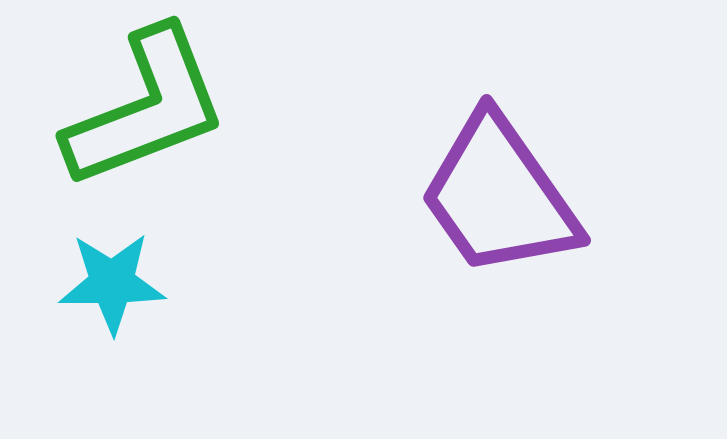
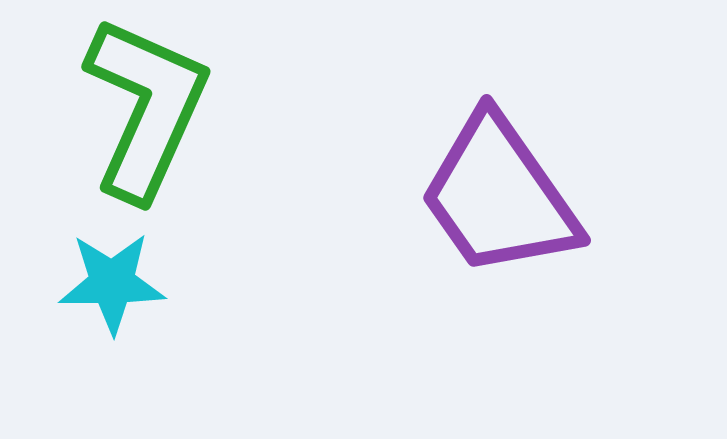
green L-shape: rotated 45 degrees counterclockwise
